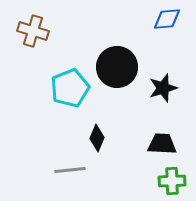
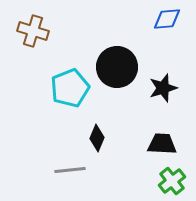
green cross: rotated 36 degrees counterclockwise
